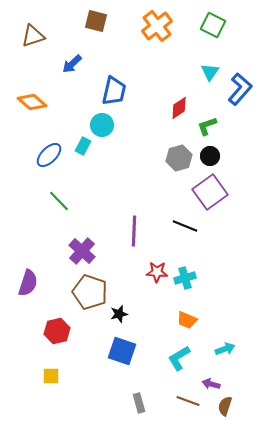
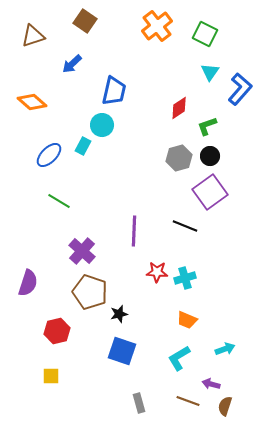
brown square: moved 11 px left; rotated 20 degrees clockwise
green square: moved 8 px left, 9 px down
green line: rotated 15 degrees counterclockwise
